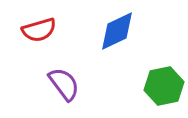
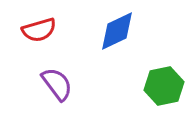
purple semicircle: moved 7 px left
